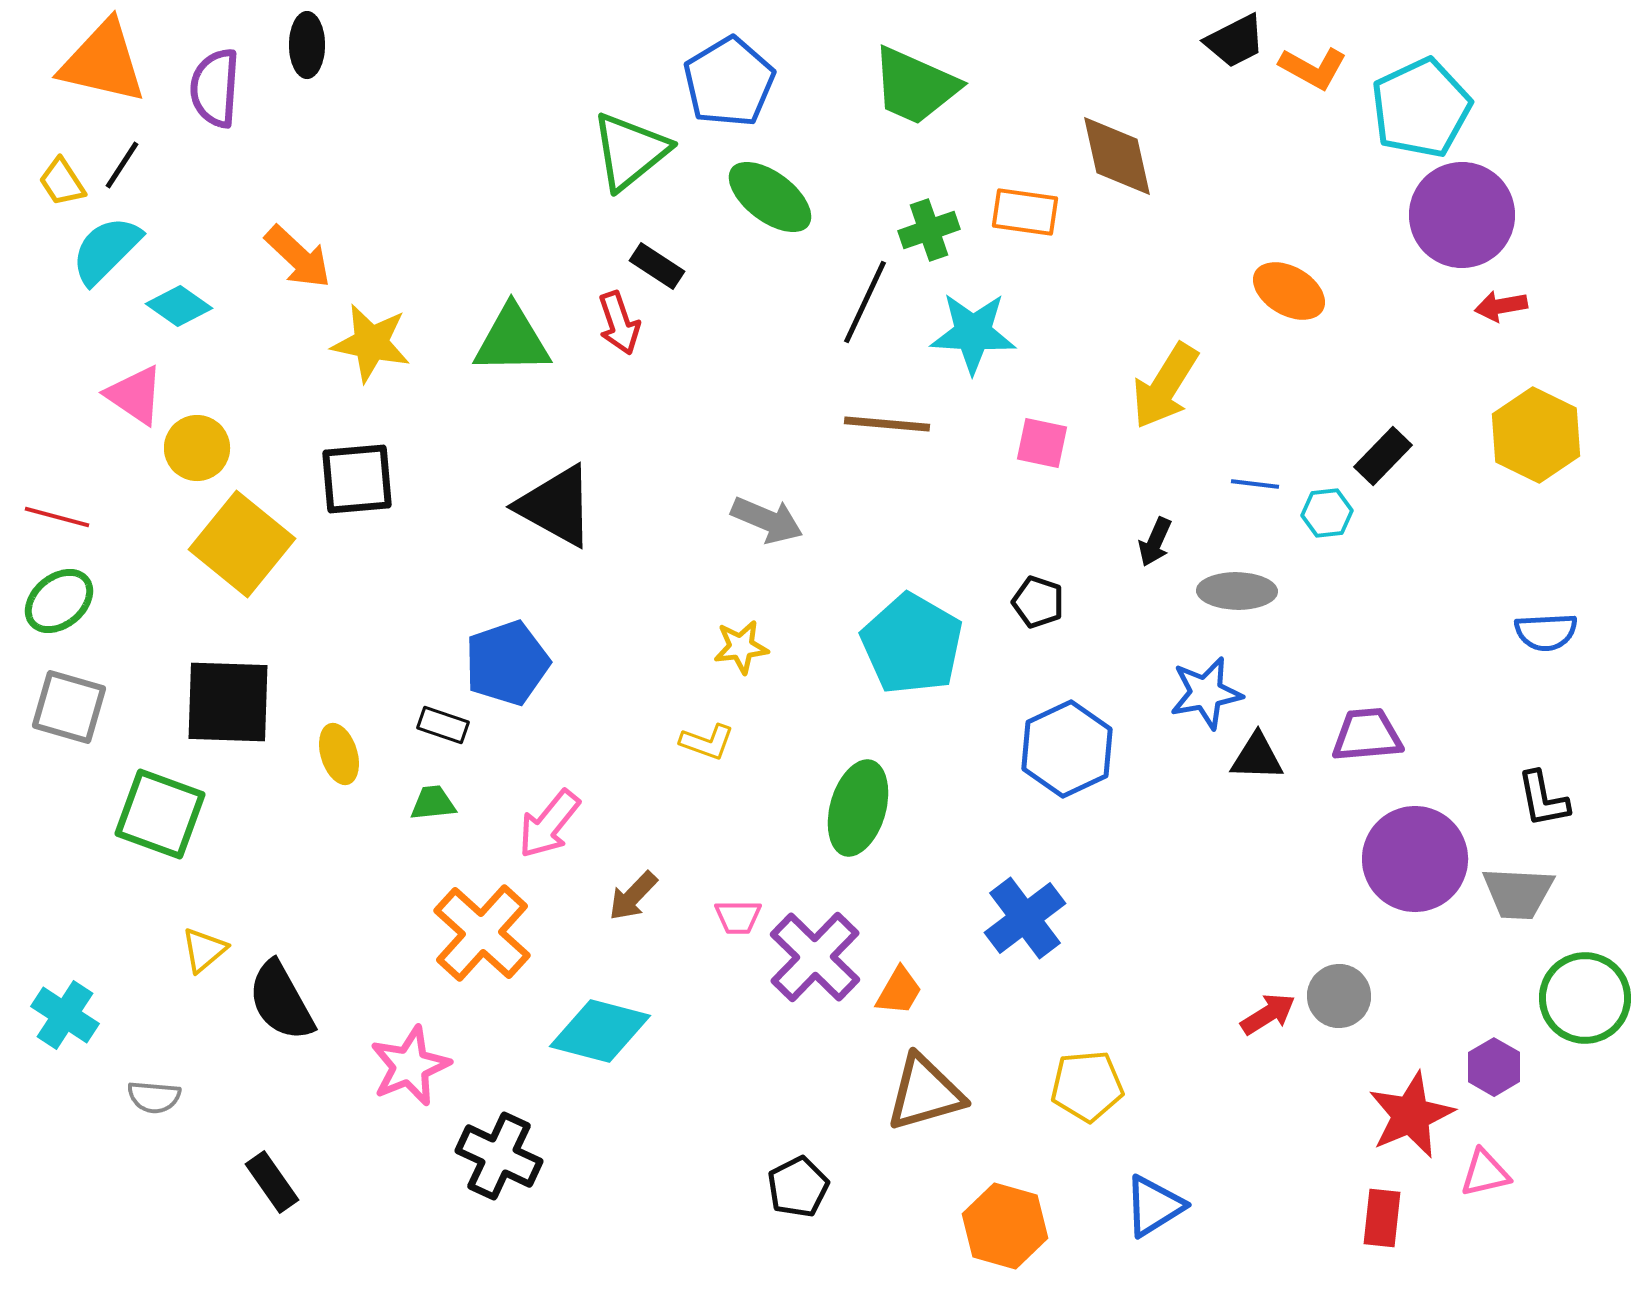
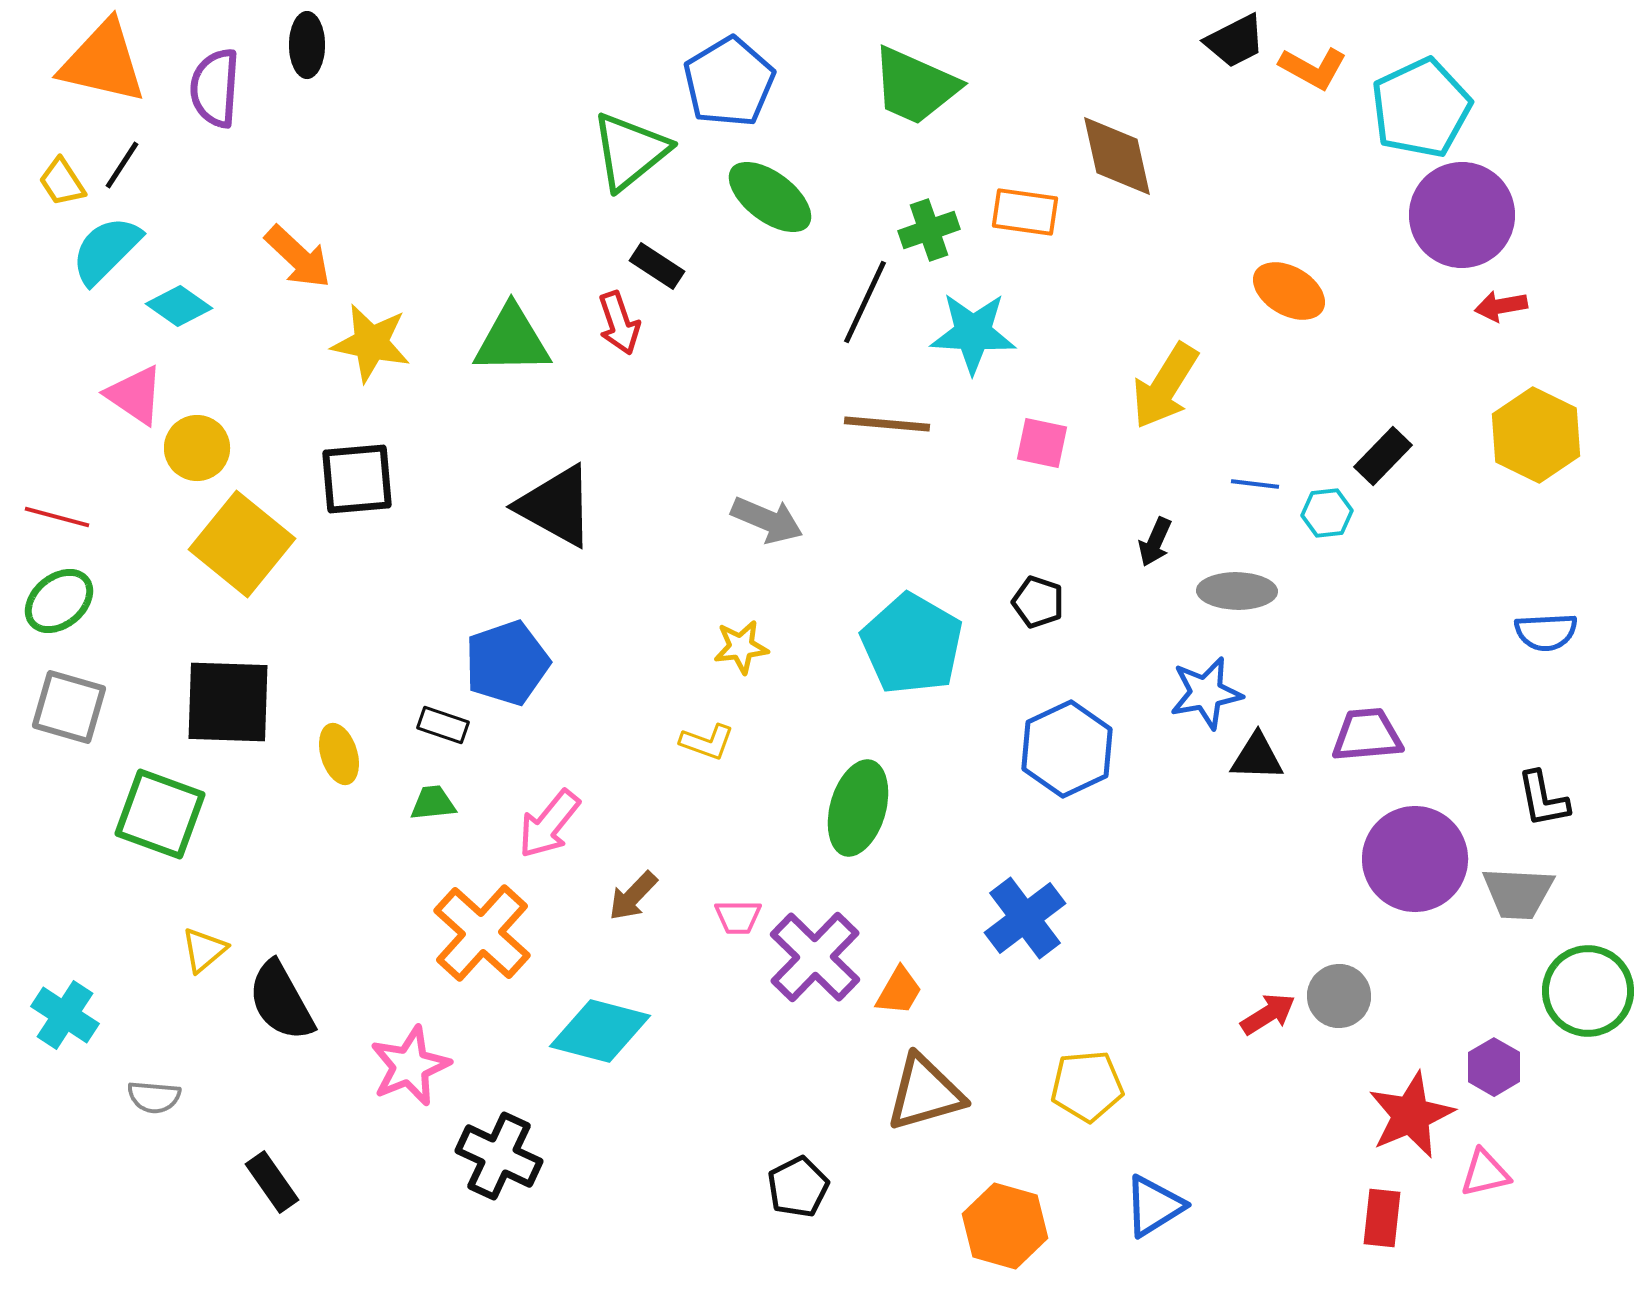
green circle at (1585, 998): moved 3 px right, 7 px up
